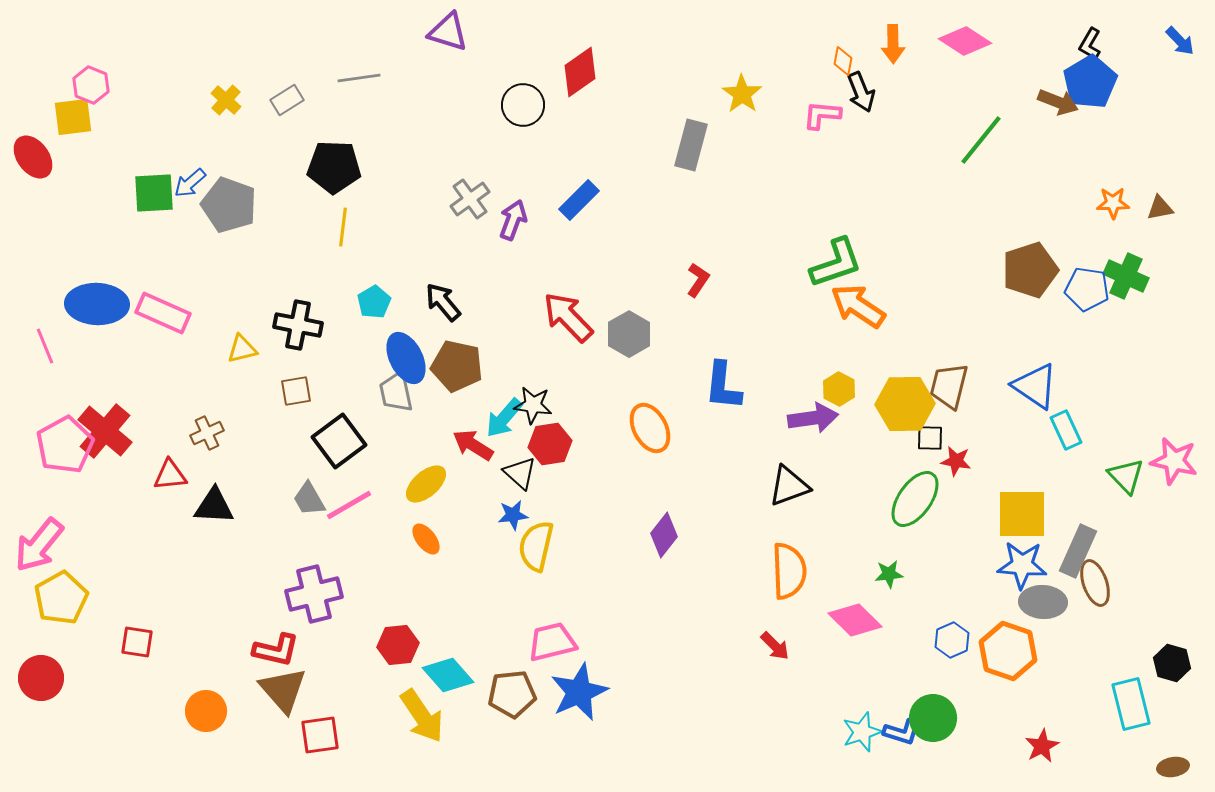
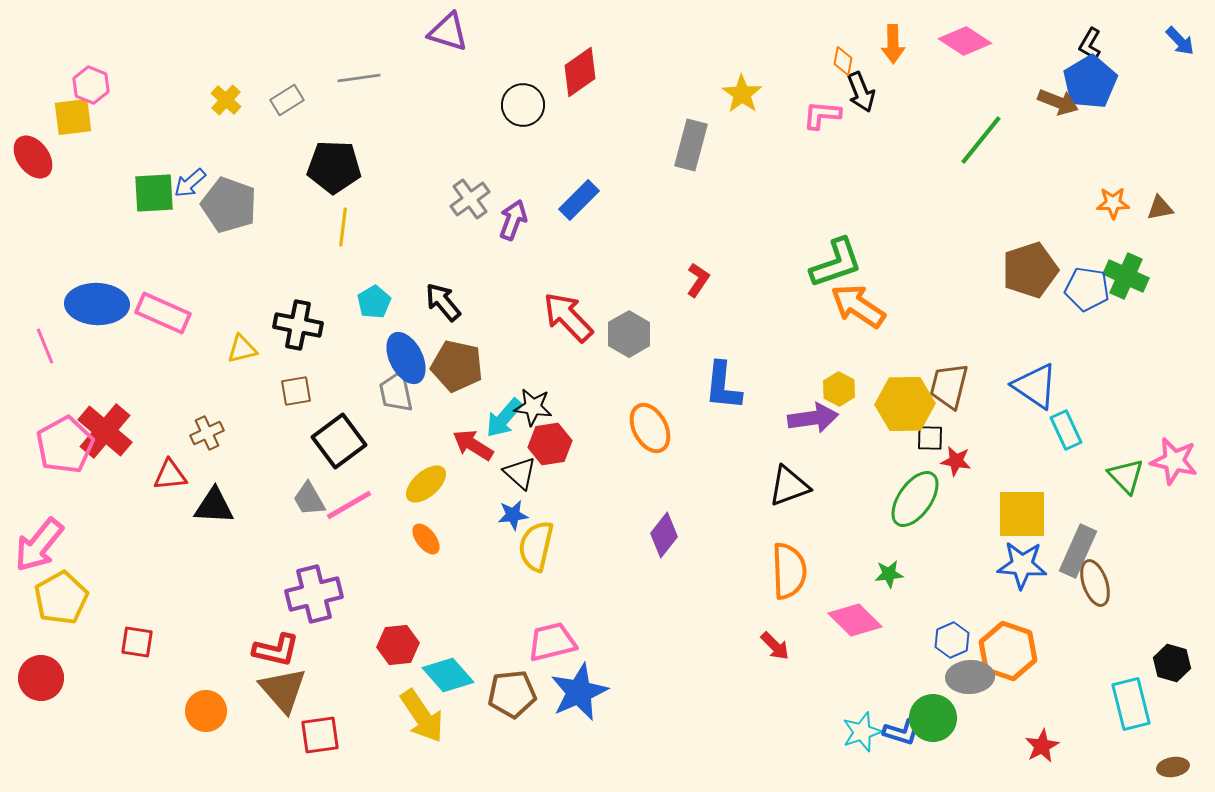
black star at (533, 405): moved 2 px down
gray ellipse at (1043, 602): moved 73 px left, 75 px down; rotated 6 degrees counterclockwise
